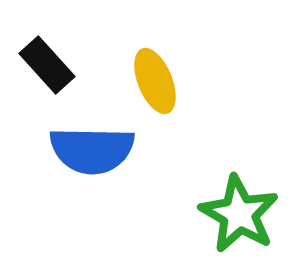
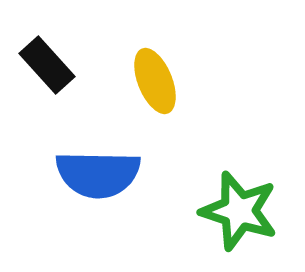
blue semicircle: moved 6 px right, 24 px down
green star: moved 3 px up; rotated 12 degrees counterclockwise
